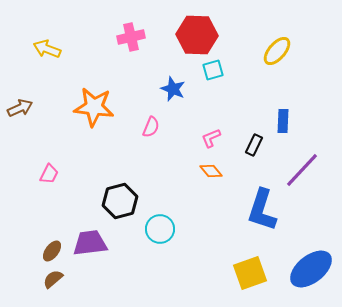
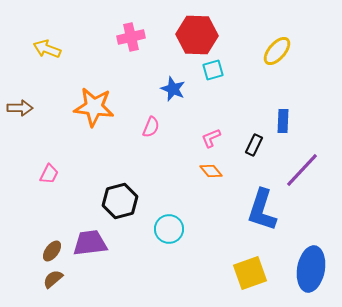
brown arrow: rotated 25 degrees clockwise
cyan circle: moved 9 px right
blue ellipse: rotated 42 degrees counterclockwise
